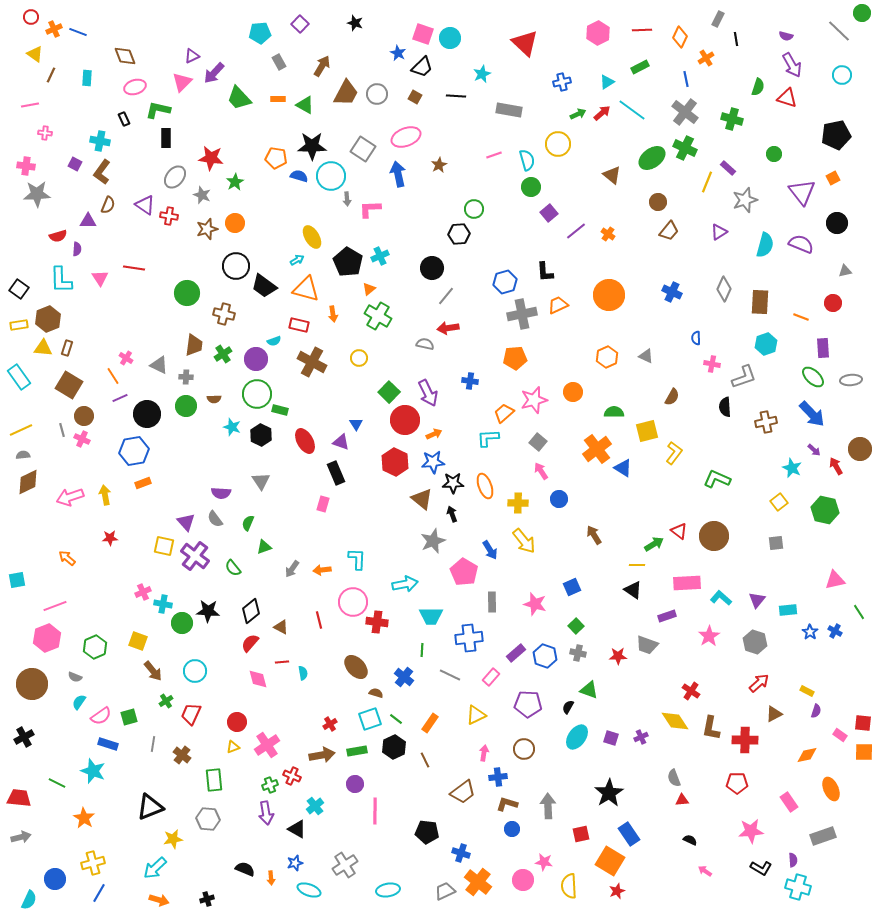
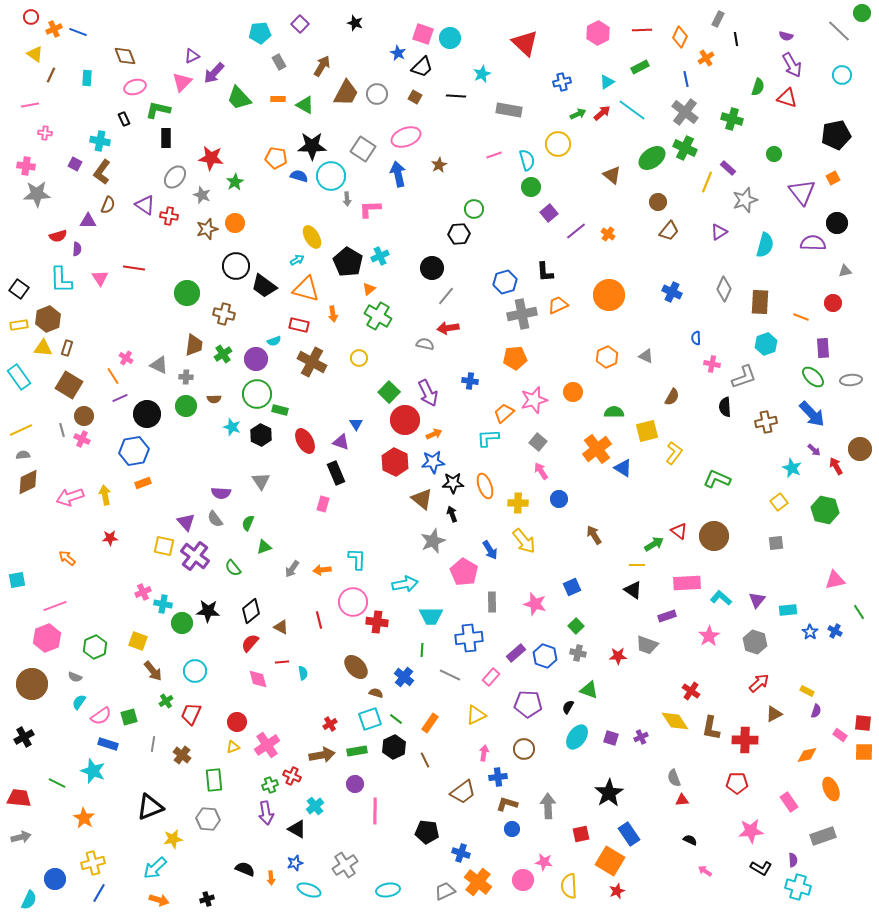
purple semicircle at (801, 244): moved 12 px right, 1 px up; rotated 20 degrees counterclockwise
